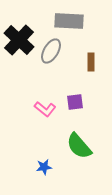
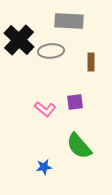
gray ellipse: rotated 55 degrees clockwise
